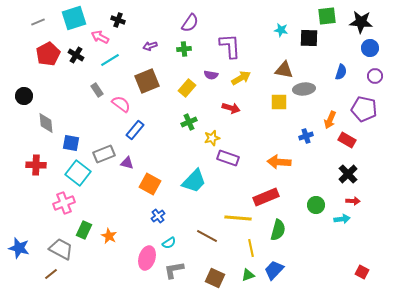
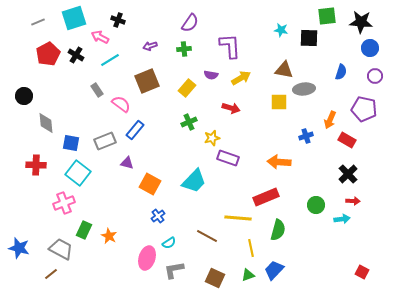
gray rectangle at (104, 154): moved 1 px right, 13 px up
